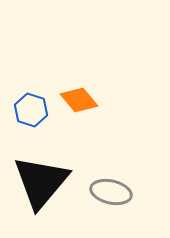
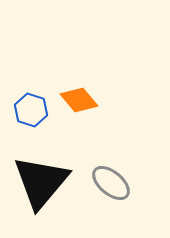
gray ellipse: moved 9 px up; rotated 27 degrees clockwise
